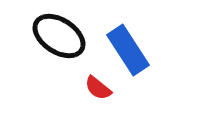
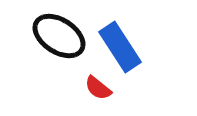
blue rectangle: moved 8 px left, 3 px up
